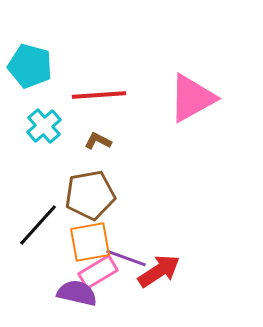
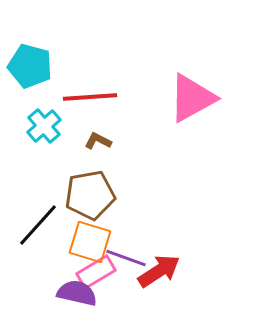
red line: moved 9 px left, 2 px down
orange square: rotated 27 degrees clockwise
pink rectangle: moved 2 px left
